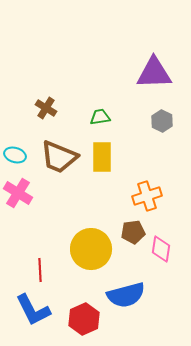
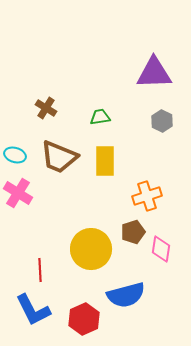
yellow rectangle: moved 3 px right, 4 px down
brown pentagon: rotated 10 degrees counterclockwise
